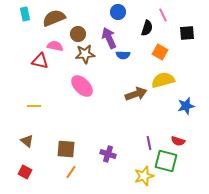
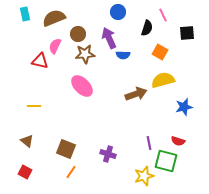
pink semicircle: rotated 77 degrees counterclockwise
blue star: moved 2 px left, 1 px down
brown square: rotated 18 degrees clockwise
